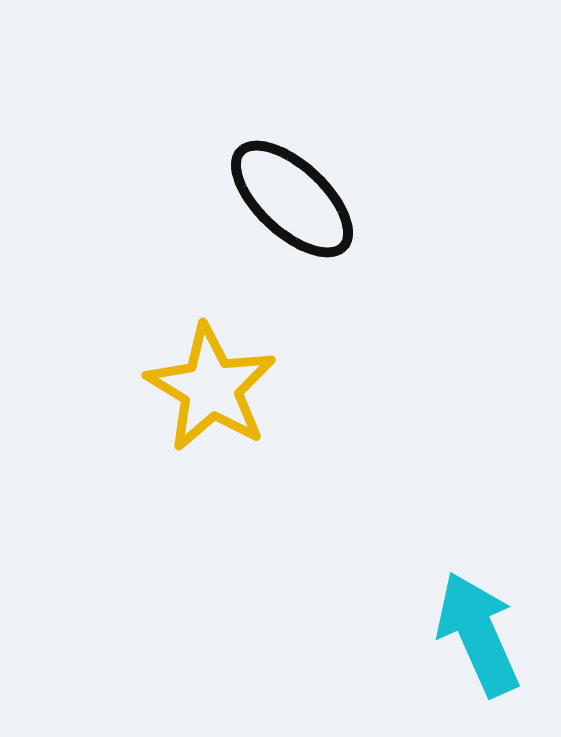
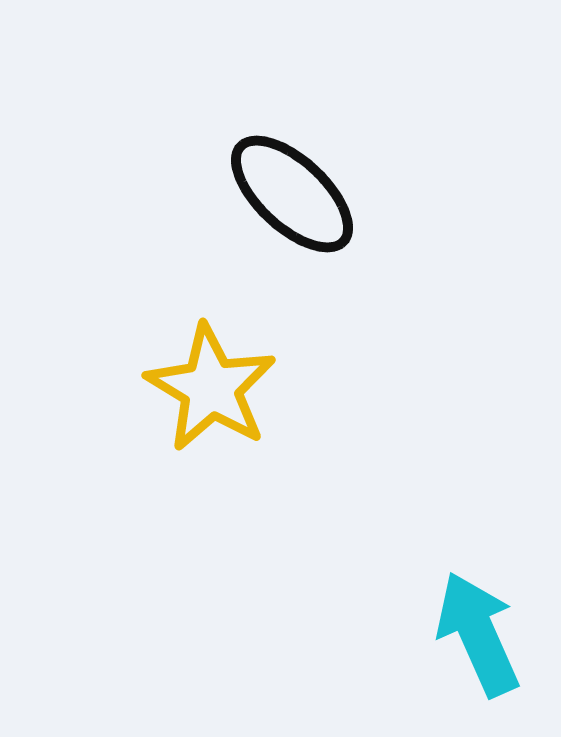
black ellipse: moved 5 px up
